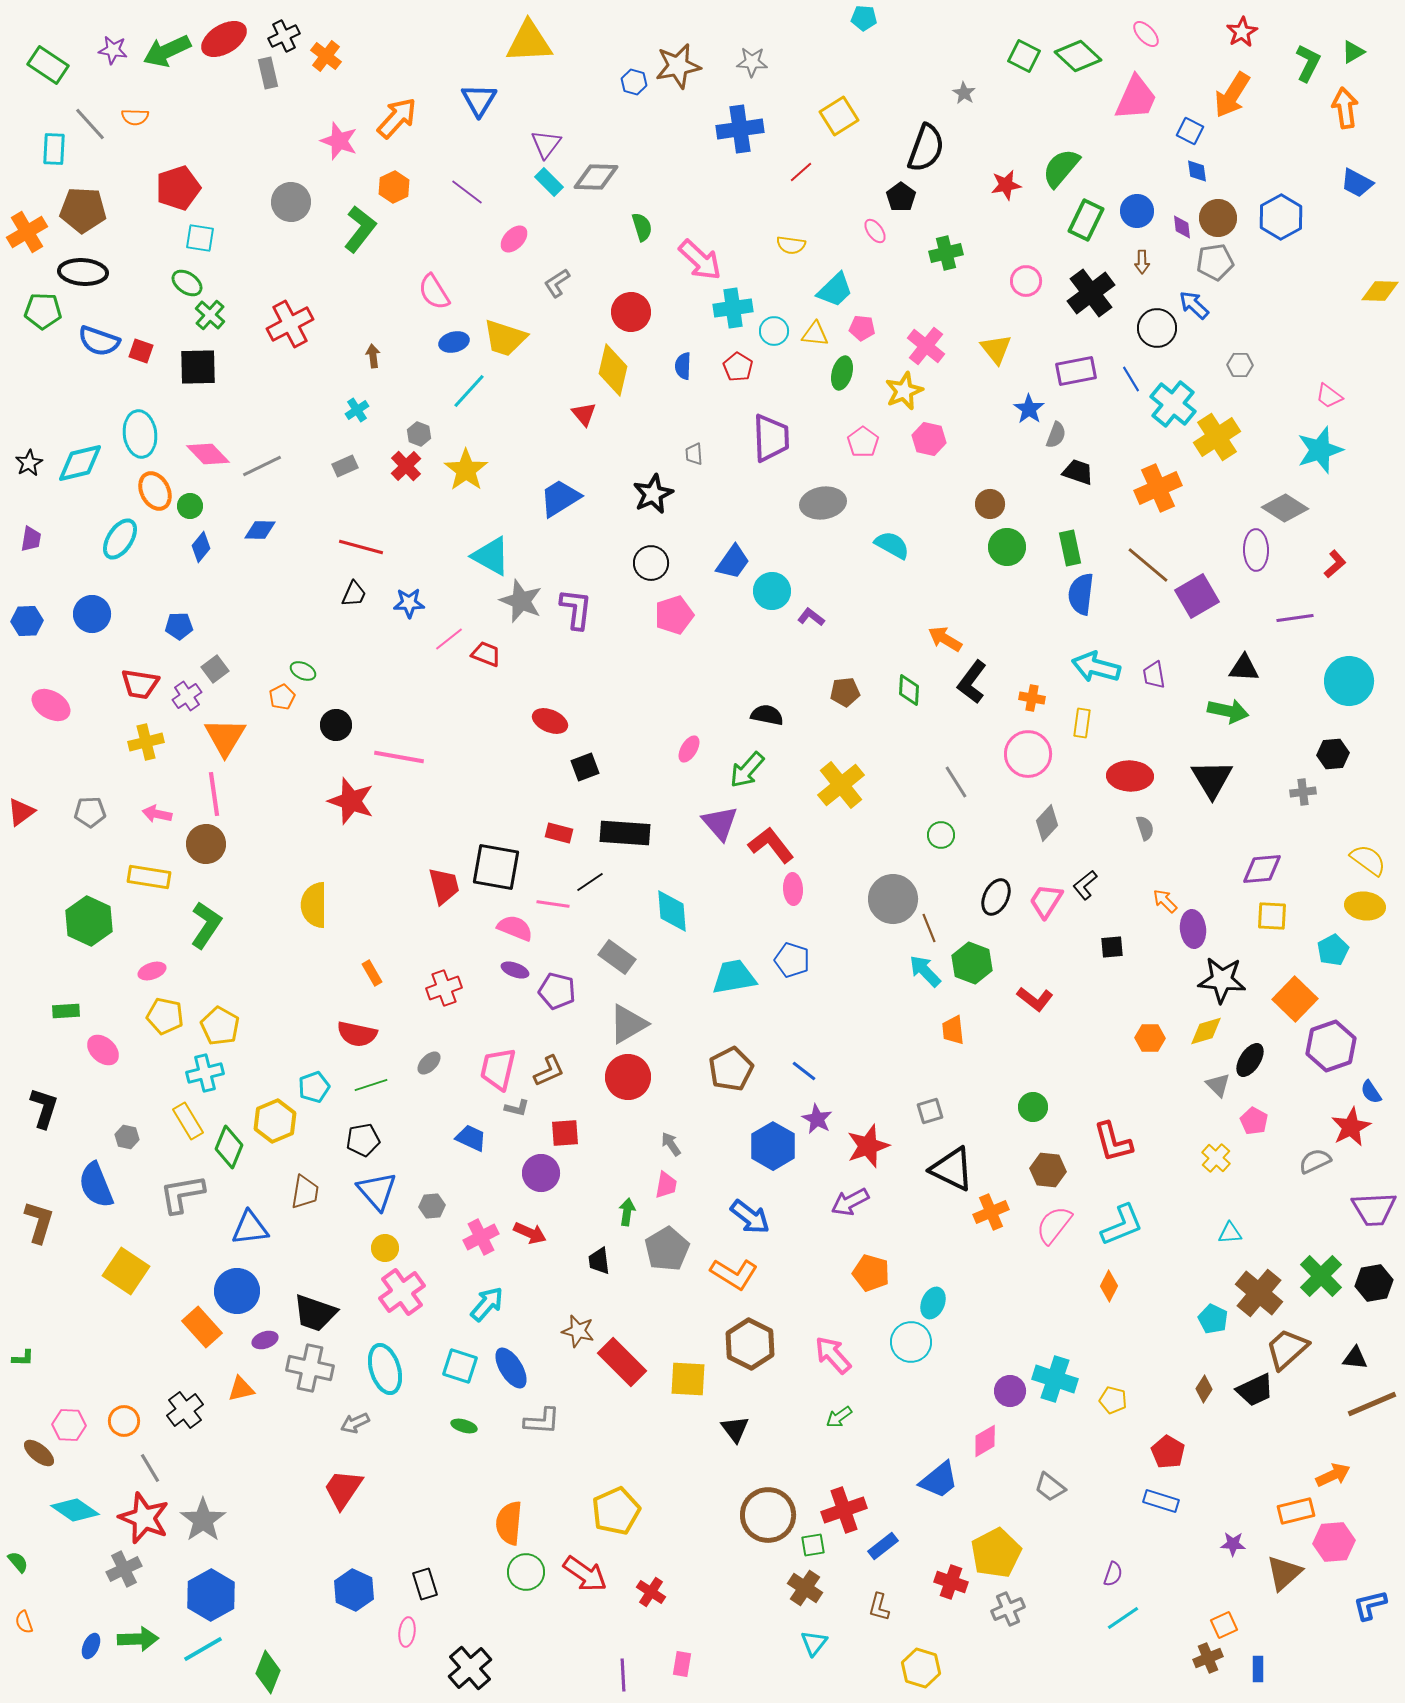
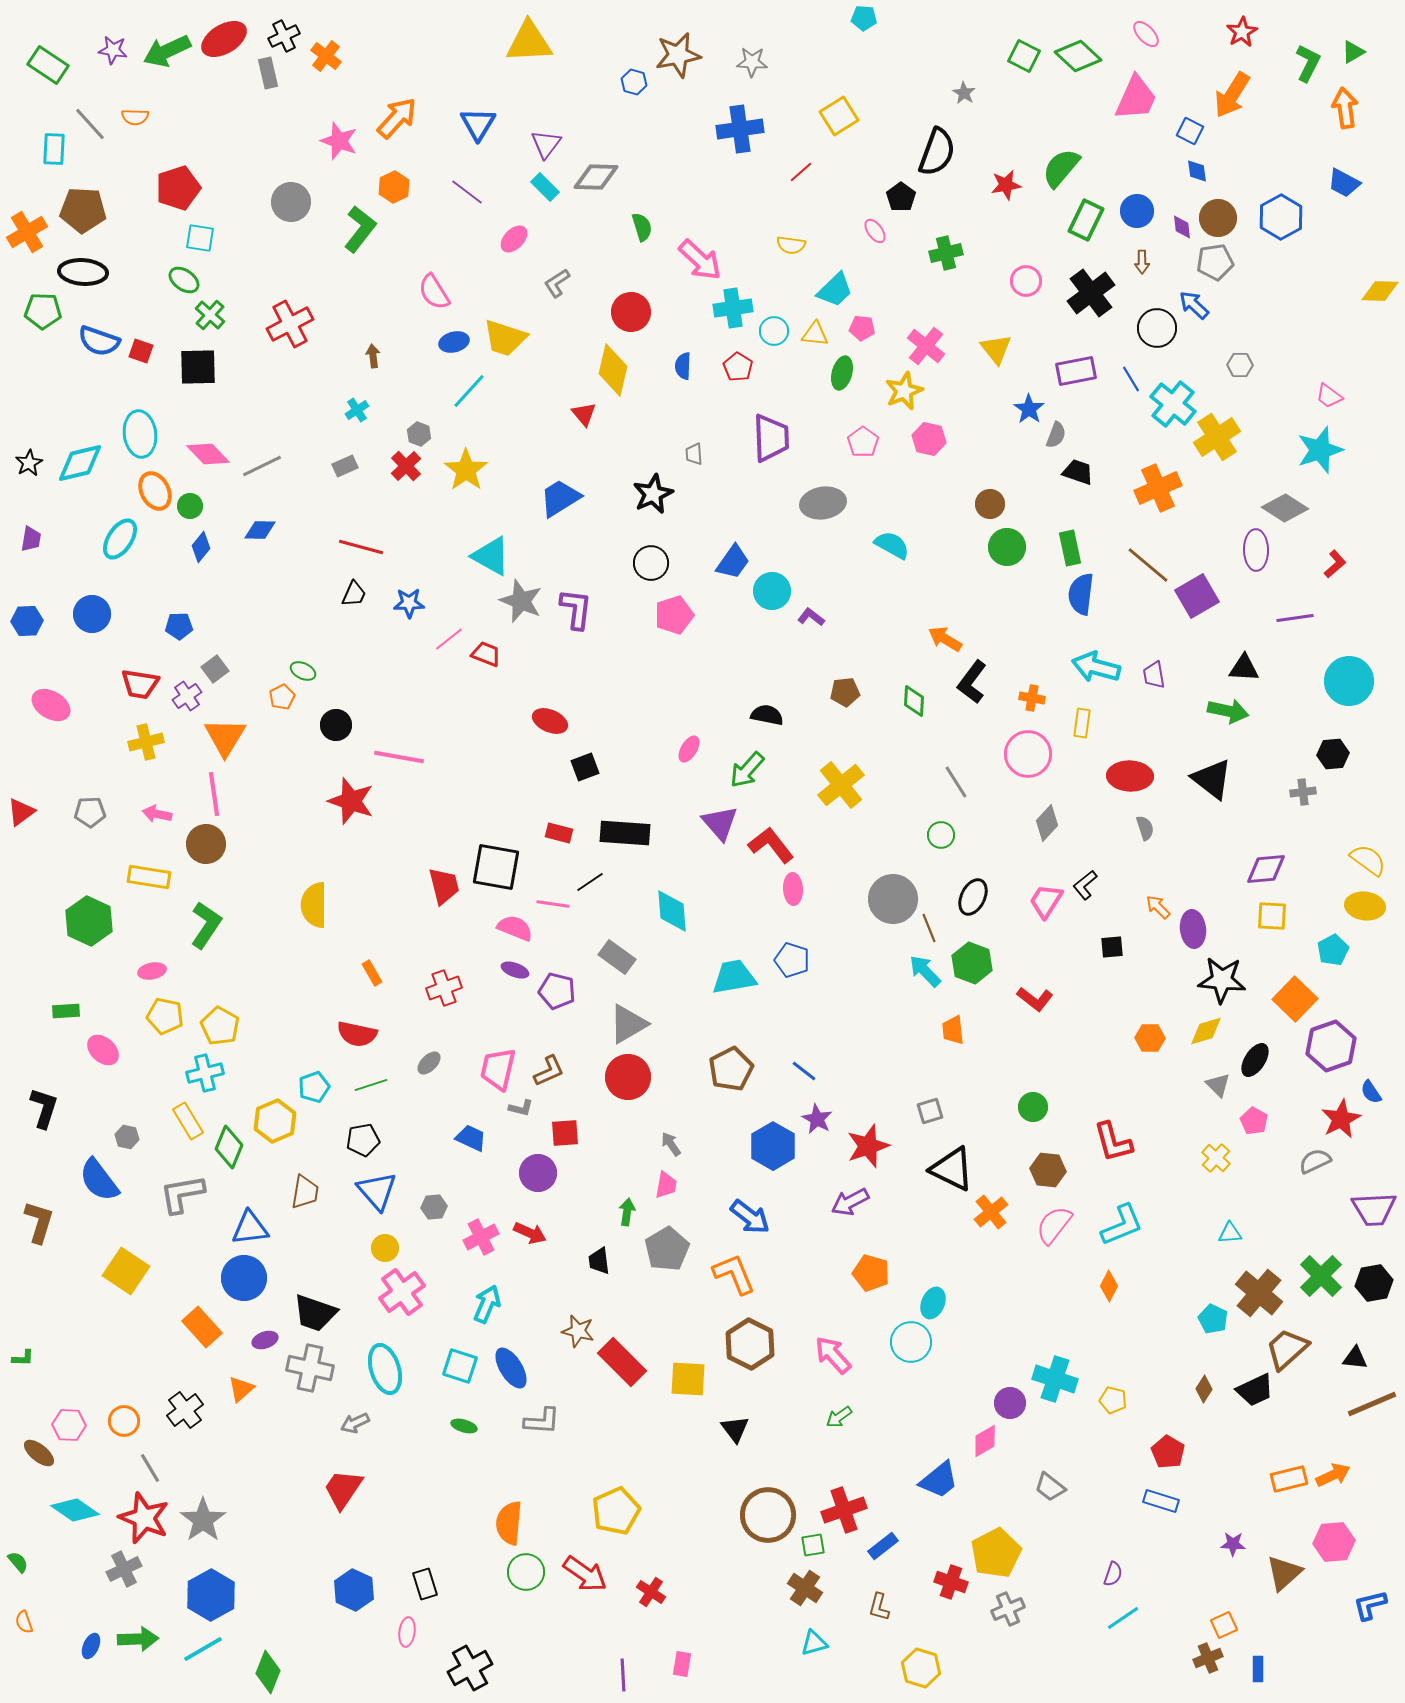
brown star at (678, 66): moved 11 px up
blue triangle at (479, 100): moved 1 px left, 24 px down
black semicircle at (926, 148): moved 11 px right, 4 px down
cyan rectangle at (549, 182): moved 4 px left, 5 px down
blue trapezoid at (1357, 183): moved 13 px left
green ellipse at (187, 283): moved 3 px left, 3 px up
green diamond at (909, 690): moved 5 px right, 11 px down
black triangle at (1212, 779): rotated 21 degrees counterclockwise
purple diamond at (1262, 869): moved 4 px right
black ellipse at (996, 897): moved 23 px left
orange arrow at (1165, 901): moved 7 px left, 6 px down
pink ellipse at (152, 971): rotated 8 degrees clockwise
black ellipse at (1250, 1060): moved 5 px right
gray L-shape at (517, 1108): moved 4 px right
red star at (1351, 1127): moved 10 px left, 8 px up
purple circle at (541, 1173): moved 3 px left
blue semicircle at (96, 1185): moved 3 px right, 5 px up; rotated 15 degrees counterclockwise
gray hexagon at (432, 1206): moved 2 px right, 1 px down
orange cross at (991, 1212): rotated 16 degrees counterclockwise
orange L-shape at (734, 1274): rotated 144 degrees counterclockwise
blue circle at (237, 1291): moved 7 px right, 13 px up
cyan arrow at (487, 1304): rotated 18 degrees counterclockwise
orange triangle at (241, 1389): rotated 28 degrees counterclockwise
purple circle at (1010, 1391): moved 12 px down
orange rectangle at (1296, 1511): moved 7 px left, 32 px up
cyan triangle at (814, 1643): rotated 36 degrees clockwise
black cross at (470, 1668): rotated 12 degrees clockwise
